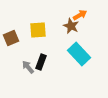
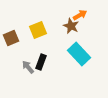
yellow square: rotated 18 degrees counterclockwise
